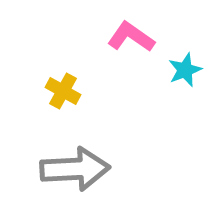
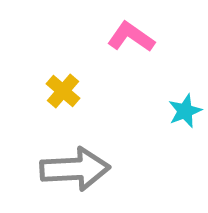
cyan star: moved 41 px down
yellow cross: rotated 12 degrees clockwise
